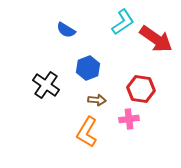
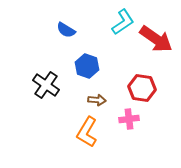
blue hexagon: moved 1 px left, 2 px up; rotated 20 degrees counterclockwise
red hexagon: moved 1 px right, 1 px up
